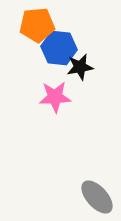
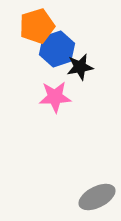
orange pentagon: moved 1 px down; rotated 12 degrees counterclockwise
blue hexagon: moved 2 px left, 1 px down; rotated 24 degrees counterclockwise
gray ellipse: rotated 75 degrees counterclockwise
